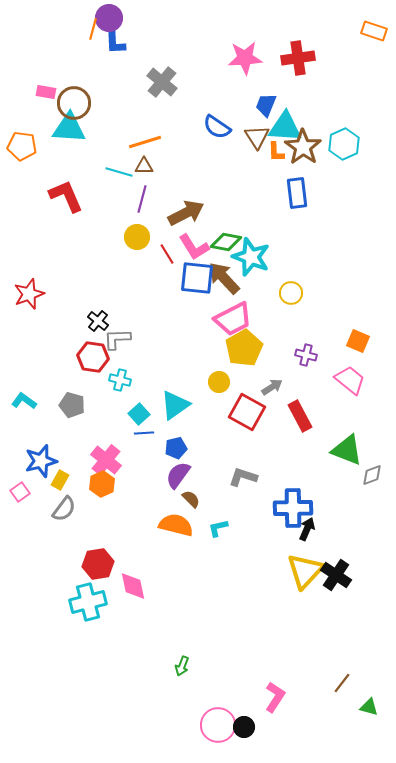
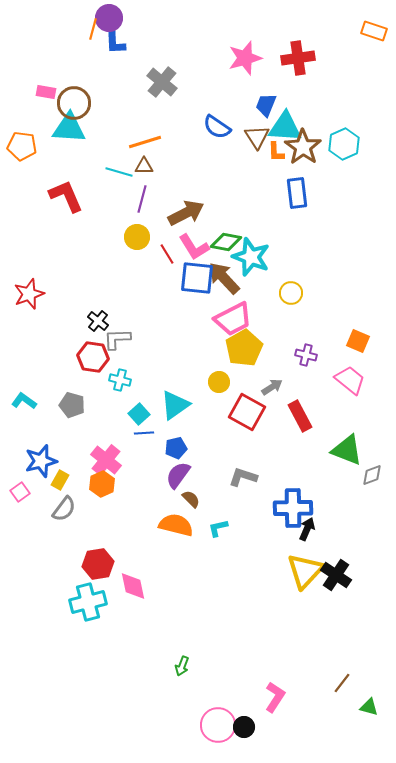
pink star at (245, 58): rotated 12 degrees counterclockwise
